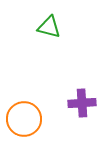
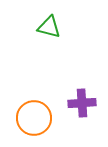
orange circle: moved 10 px right, 1 px up
